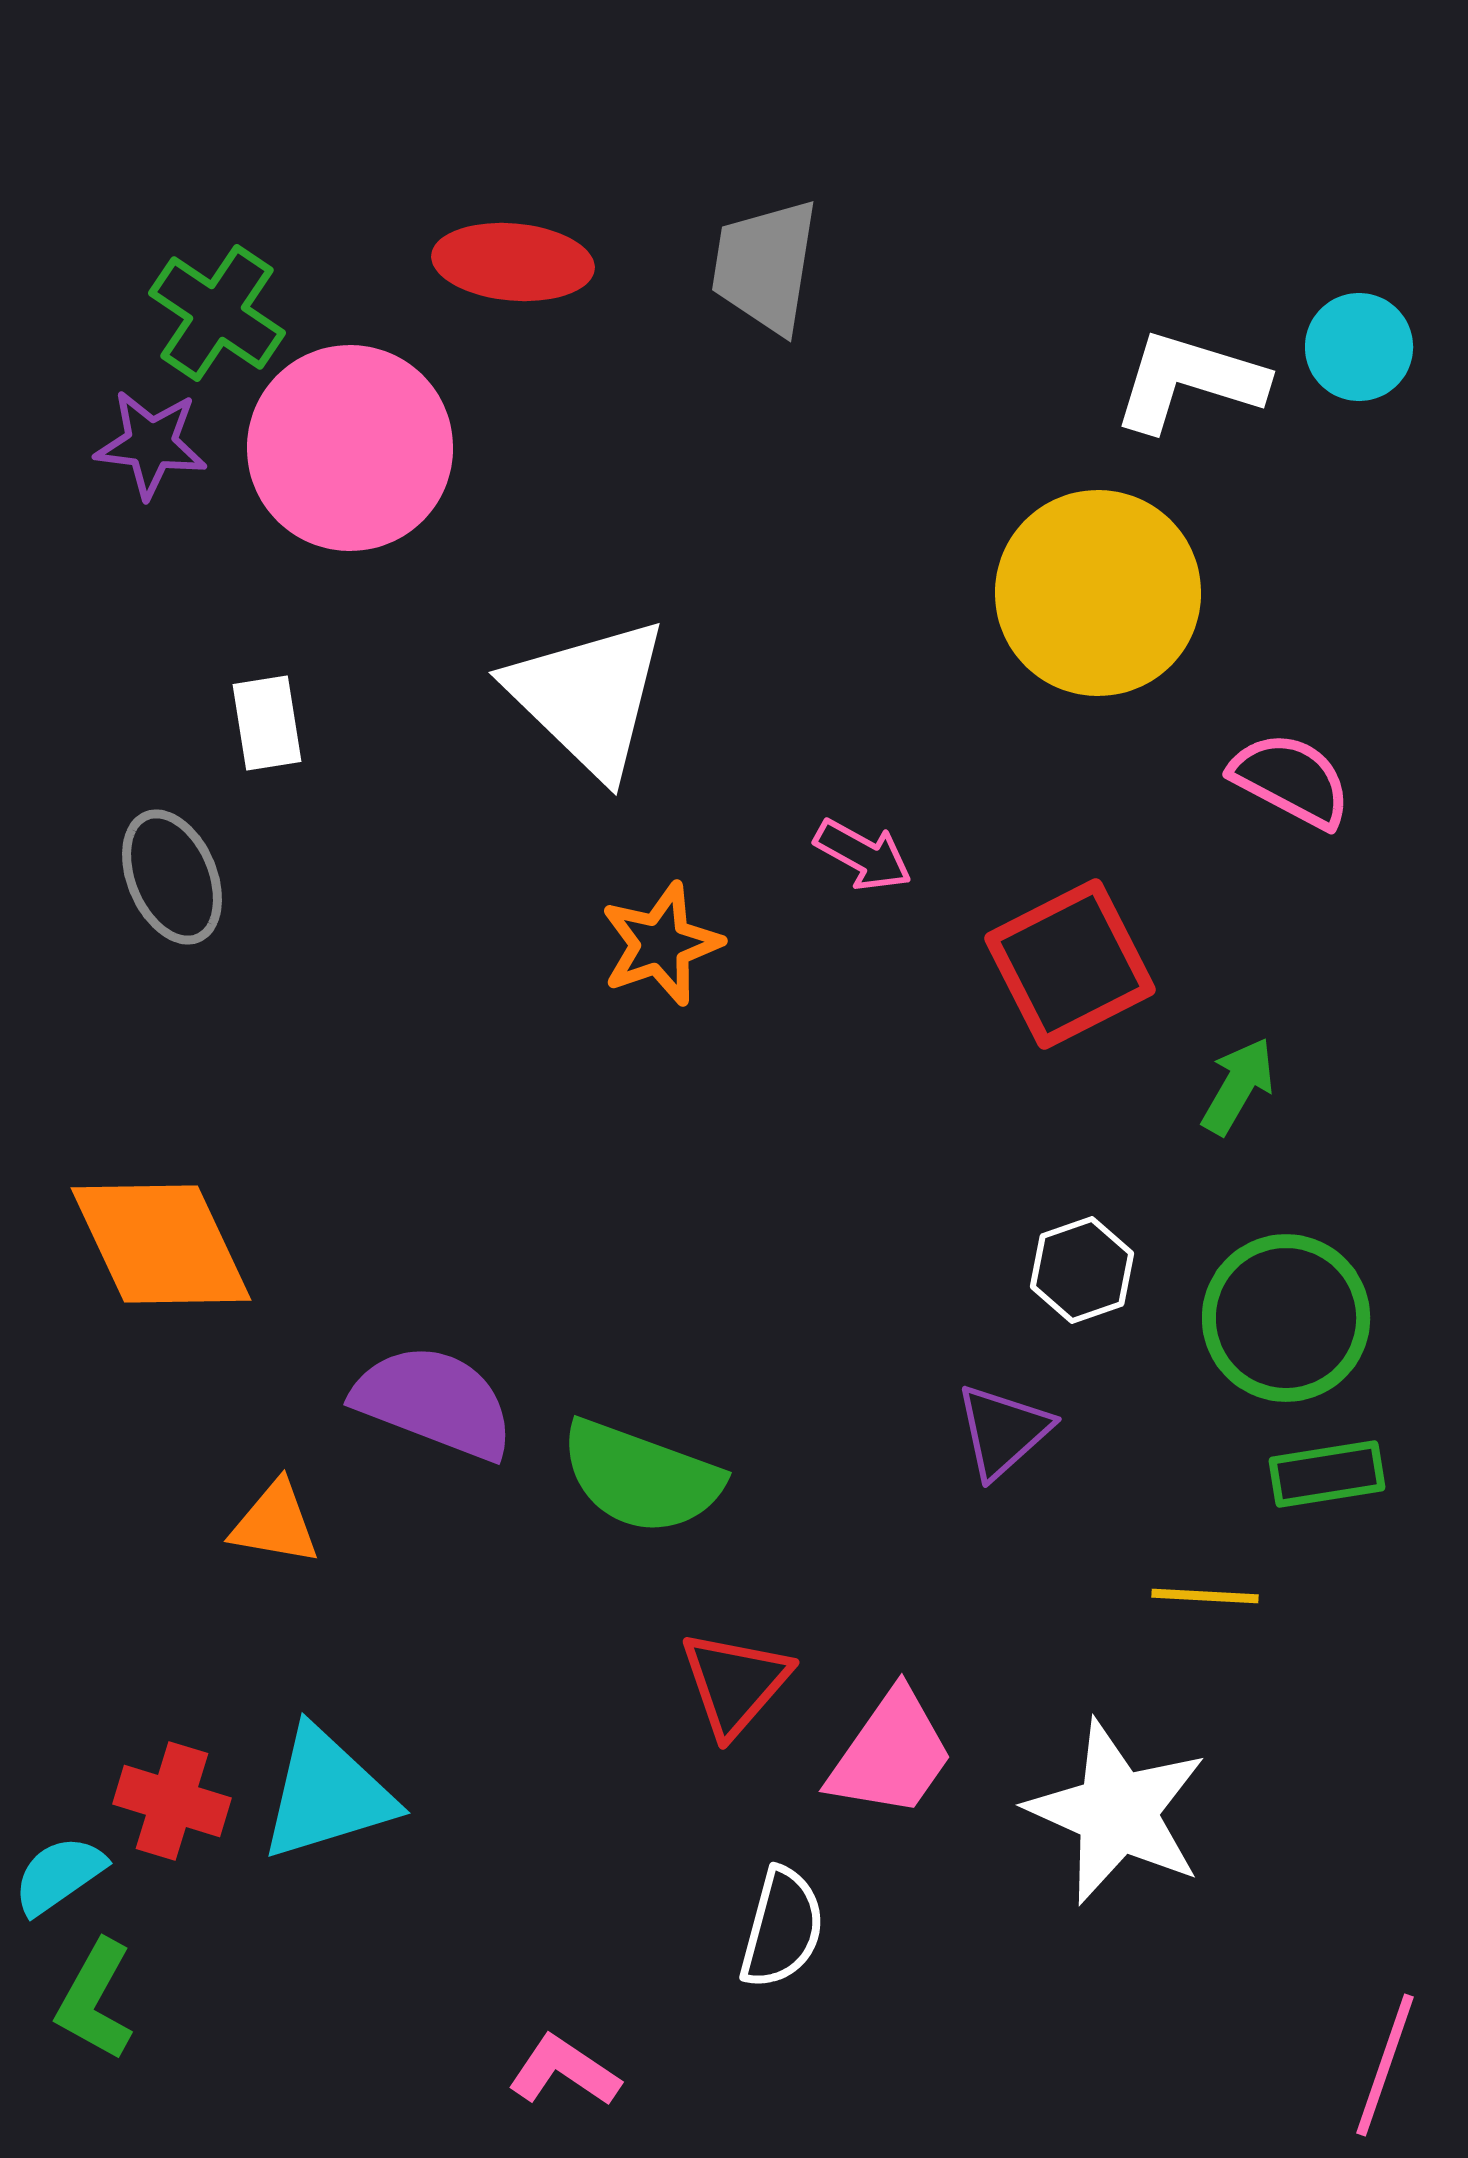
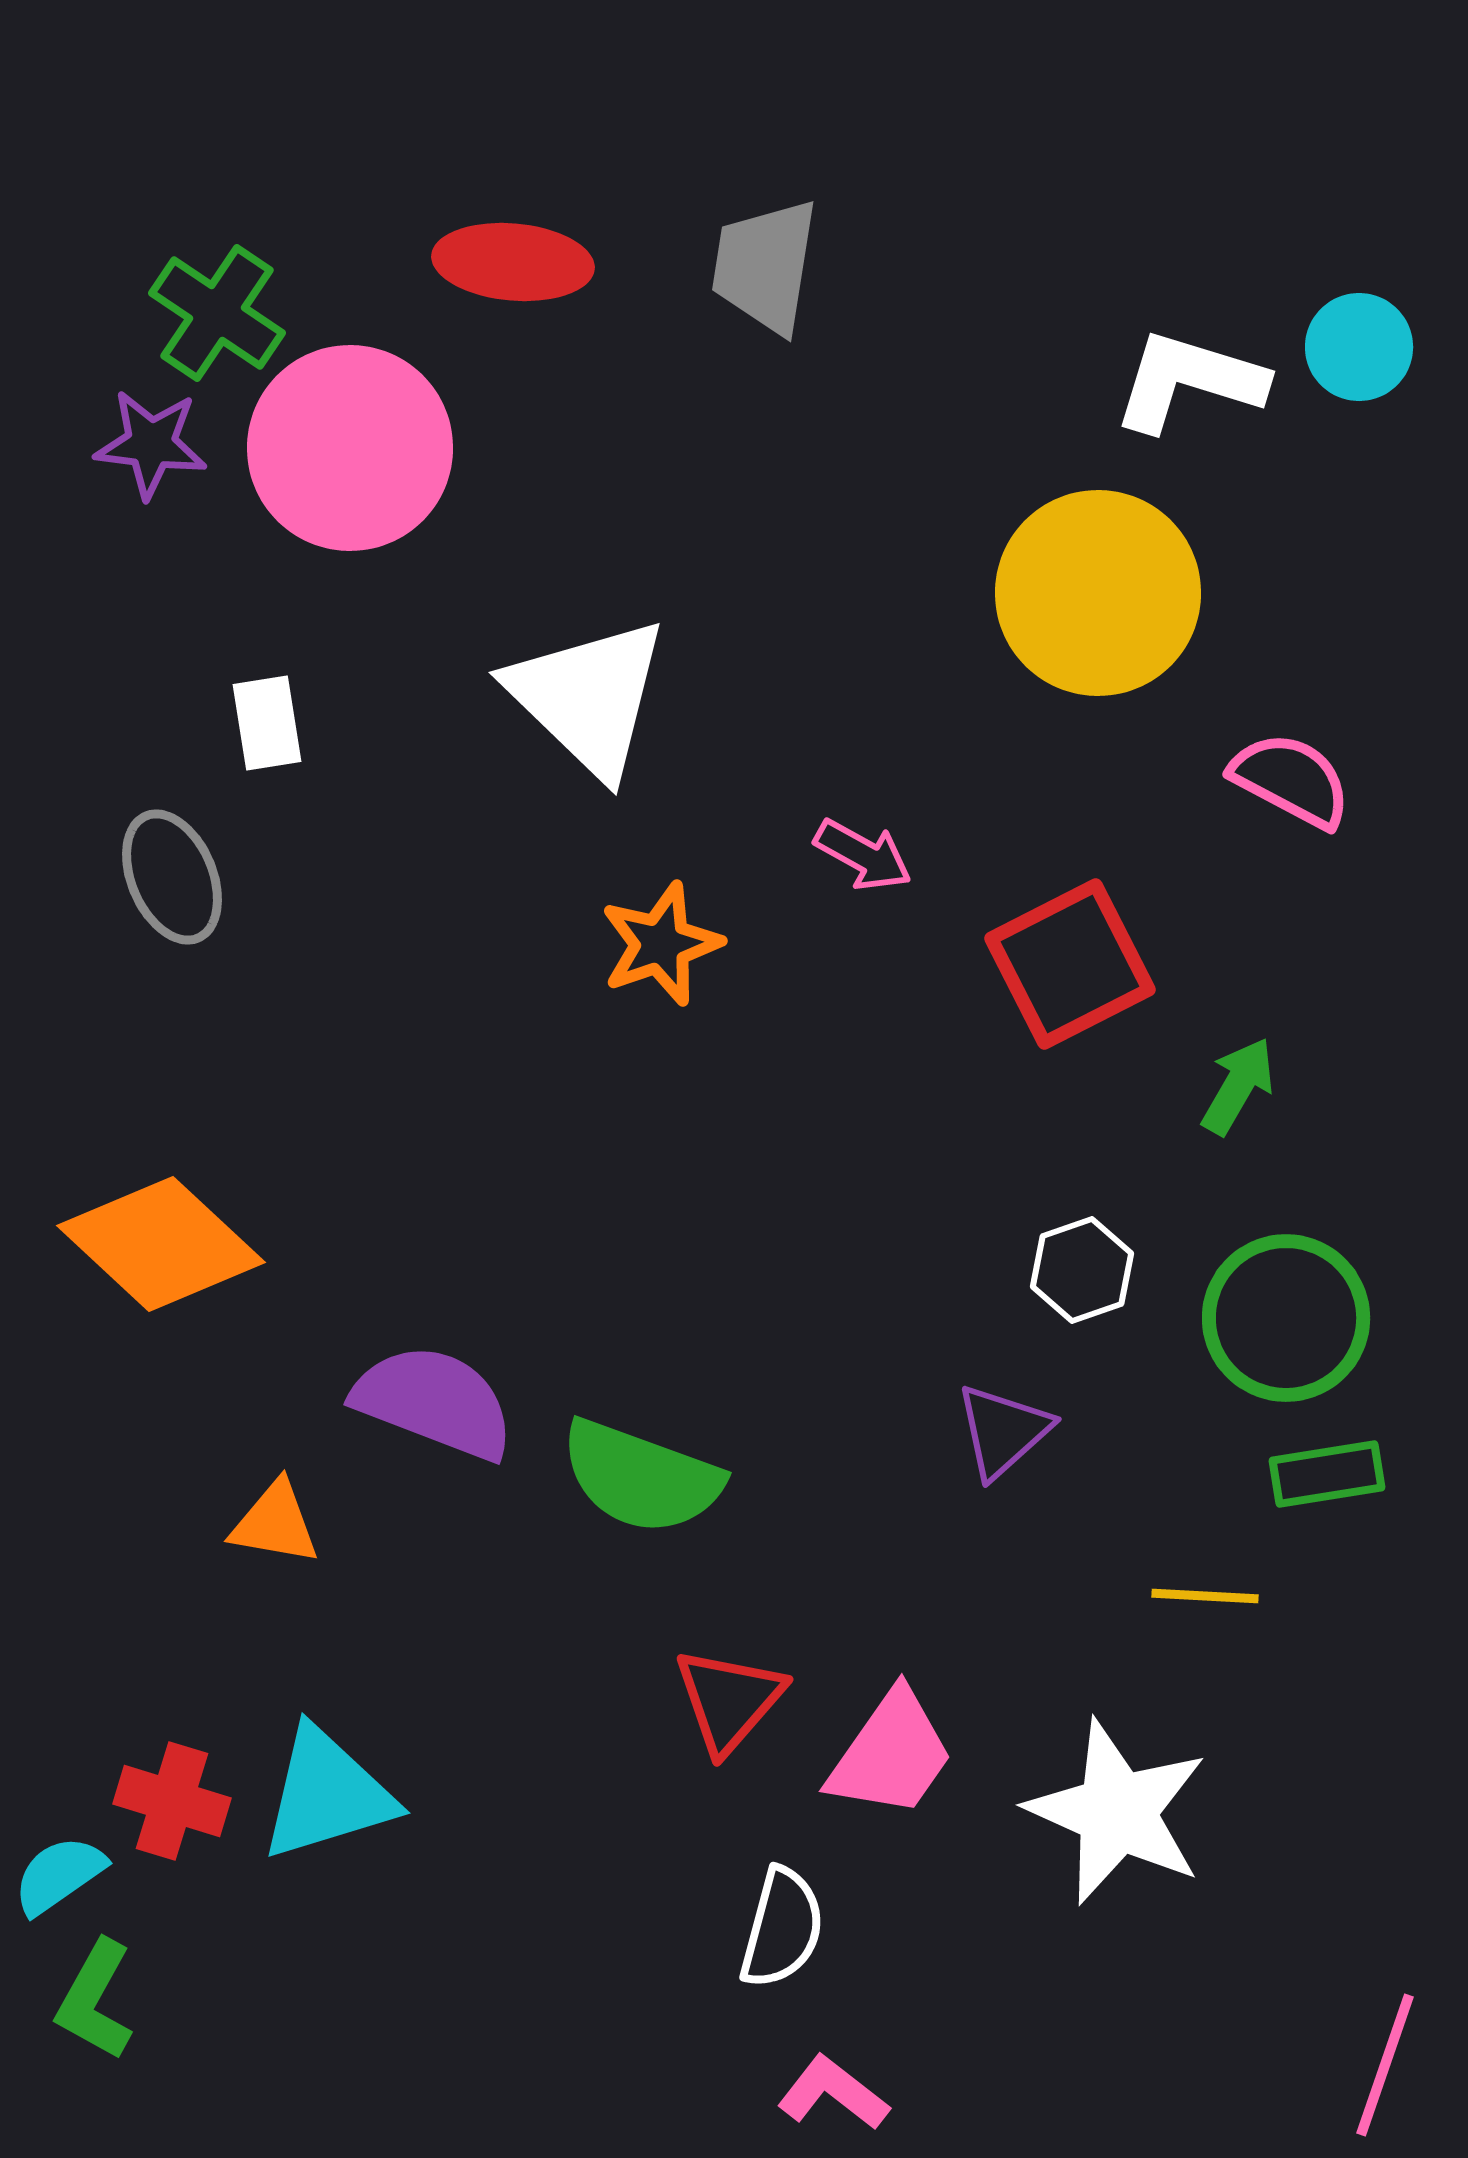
orange diamond: rotated 22 degrees counterclockwise
red triangle: moved 6 px left, 17 px down
pink L-shape: moved 269 px right, 22 px down; rotated 4 degrees clockwise
